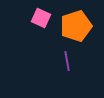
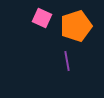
pink square: moved 1 px right
